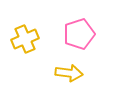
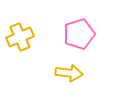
yellow cross: moved 5 px left, 2 px up
